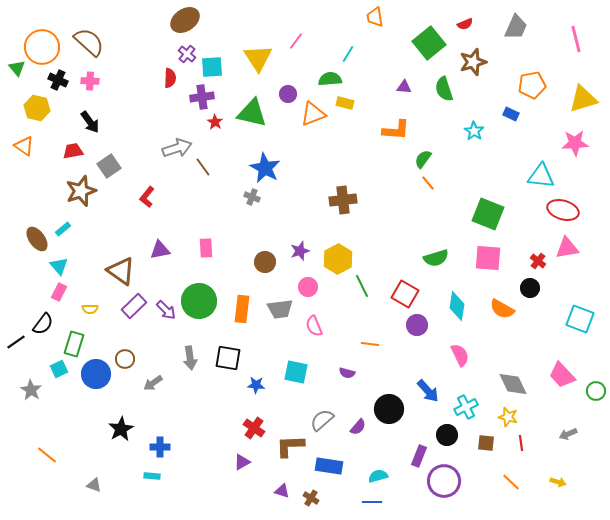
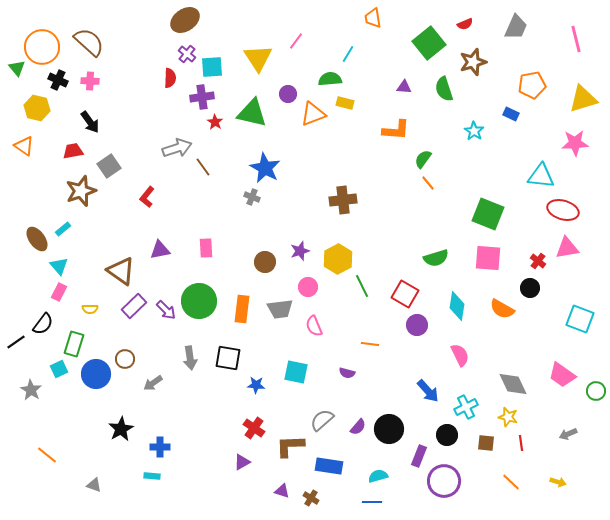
orange trapezoid at (375, 17): moved 2 px left, 1 px down
pink trapezoid at (562, 375): rotated 12 degrees counterclockwise
black circle at (389, 409): moved 20 px down
